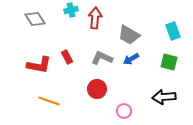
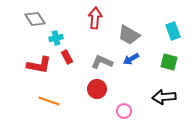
cyan cross: moved 15 px left, 28 px down
gray L-shape: moved 4 px down
